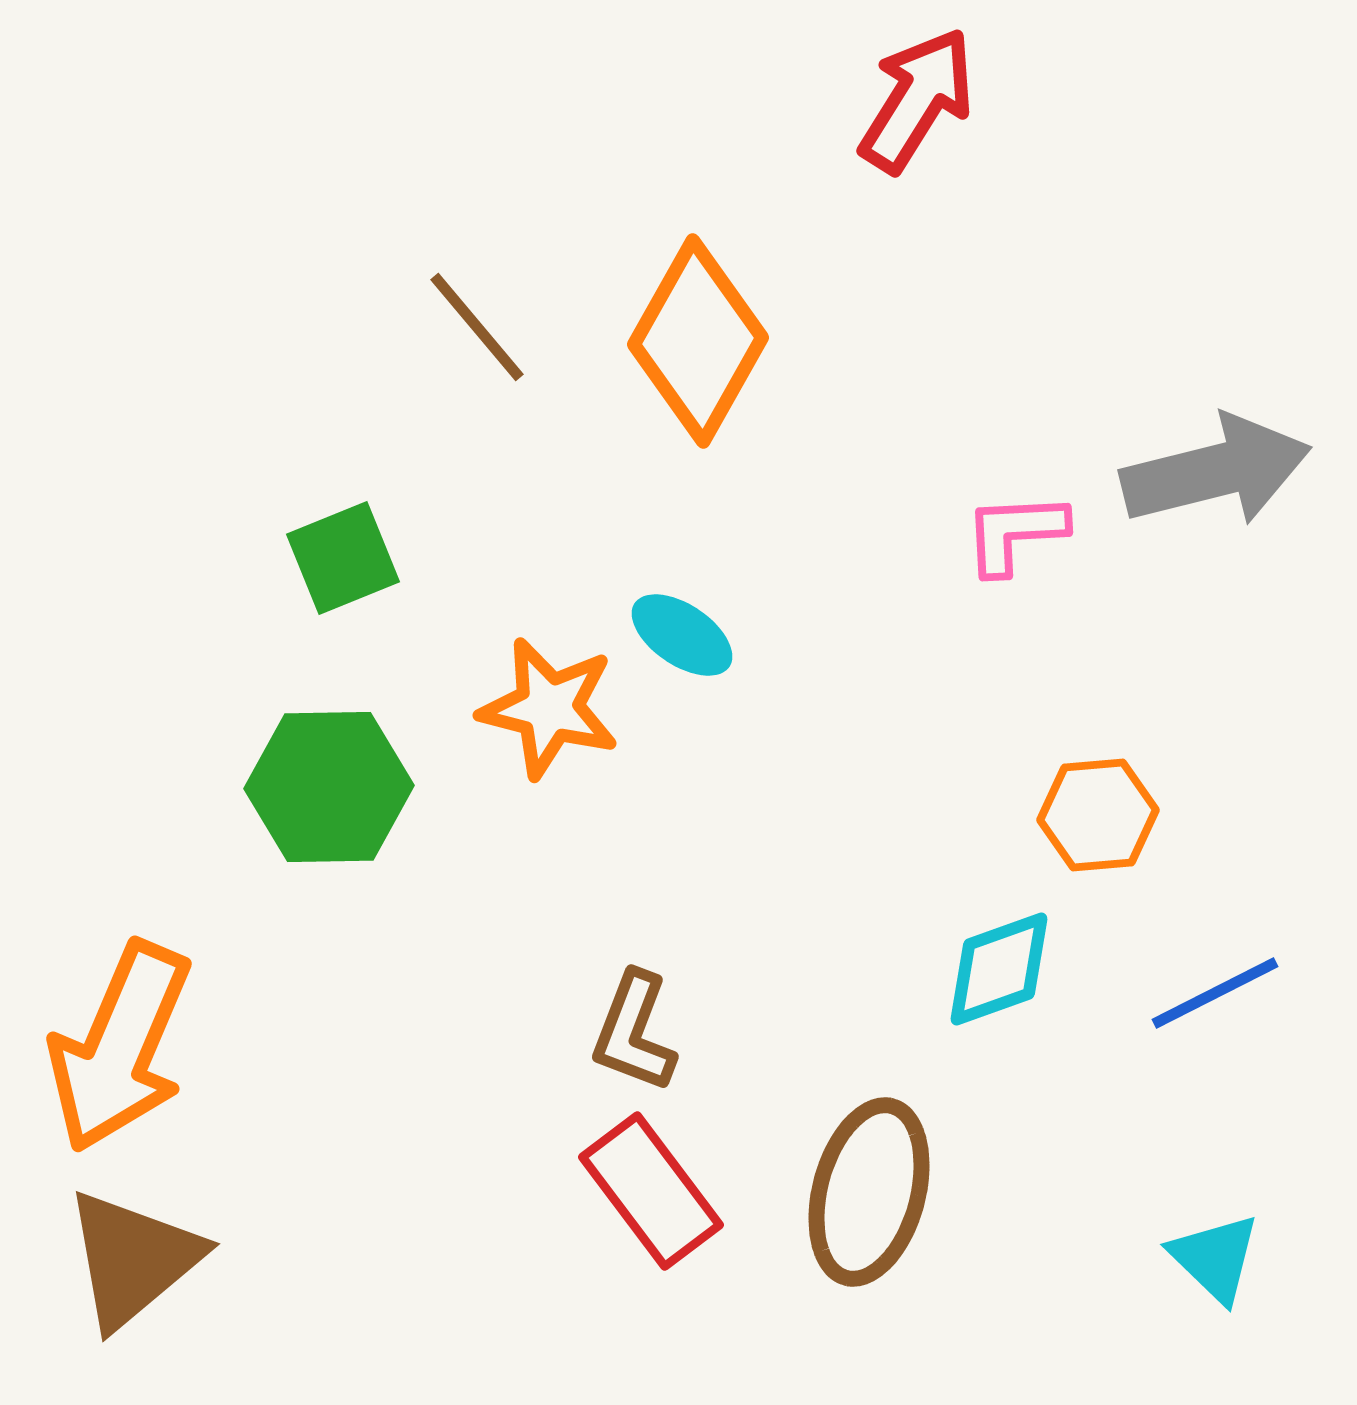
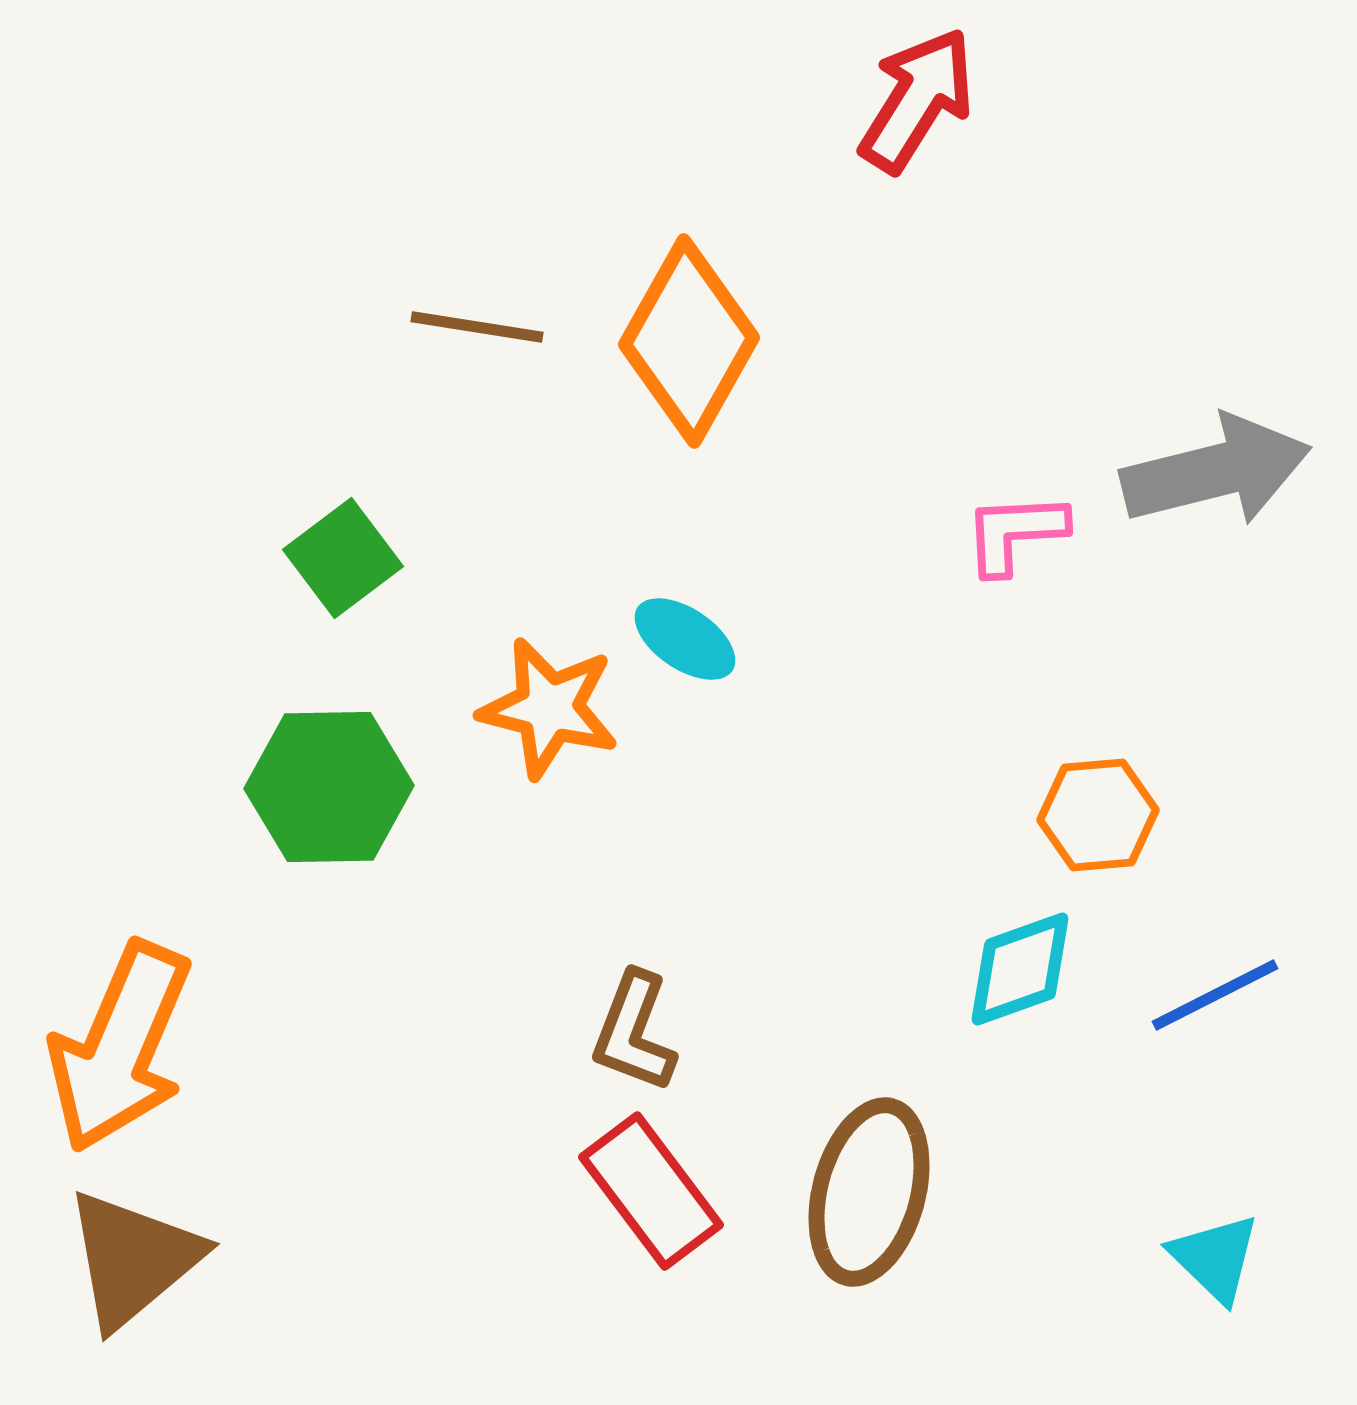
brown line: rotated 41 degrees counterclockwise
orange diamond: moved 9 px left
green square: rotated 15 degrees counterclockwise
cyan ellipse: moved 3 px right, 4 px down
cyan diamond: moved 21 px right
blue line: moved 2 px down
